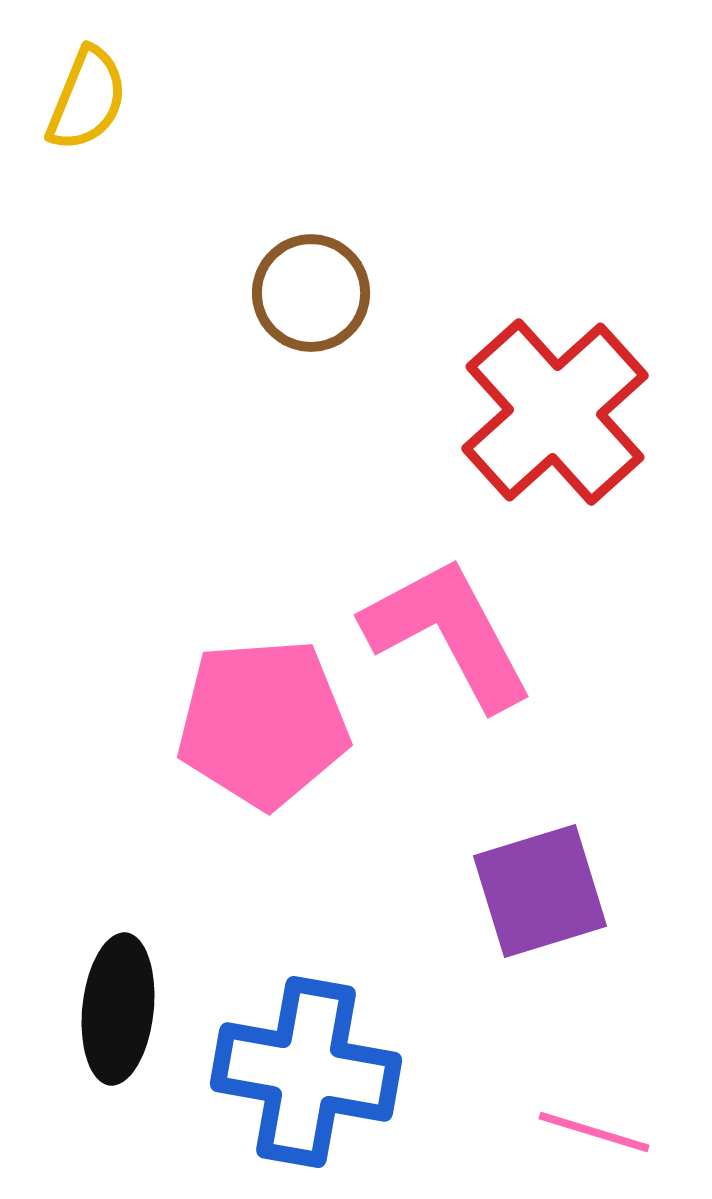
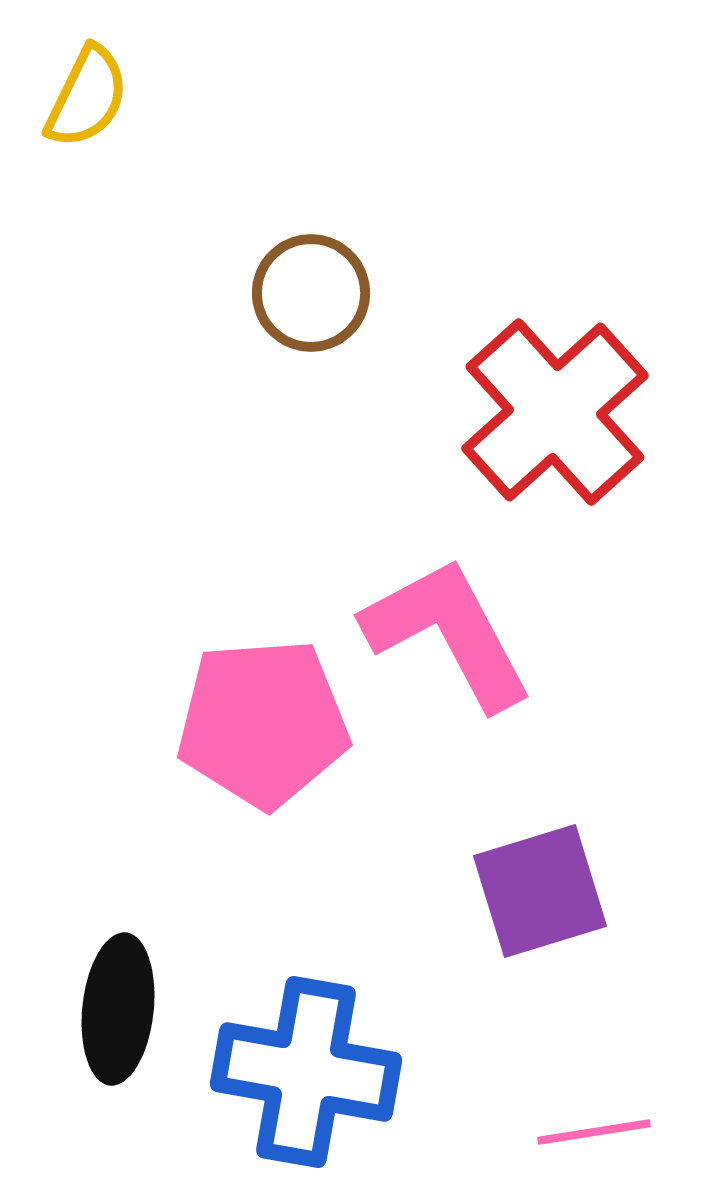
yellow semicircle: moved 2 px up; rotated 4 degrees clockwise
pink line: rotated 26 degrees counterclockwise
